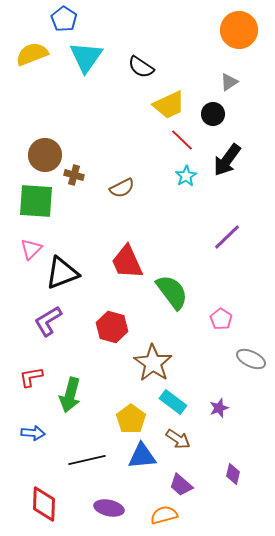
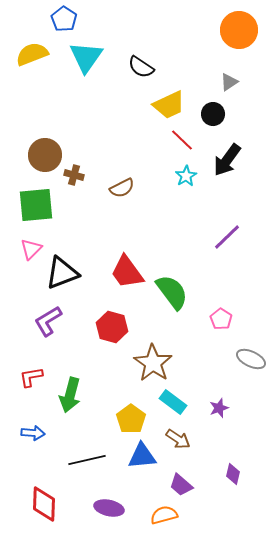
green square: moved 4 px down; rotated 9 degrees counterclockwise
red trapezoid: moved 10 px down; rotated 12 degrees counterclockwise
